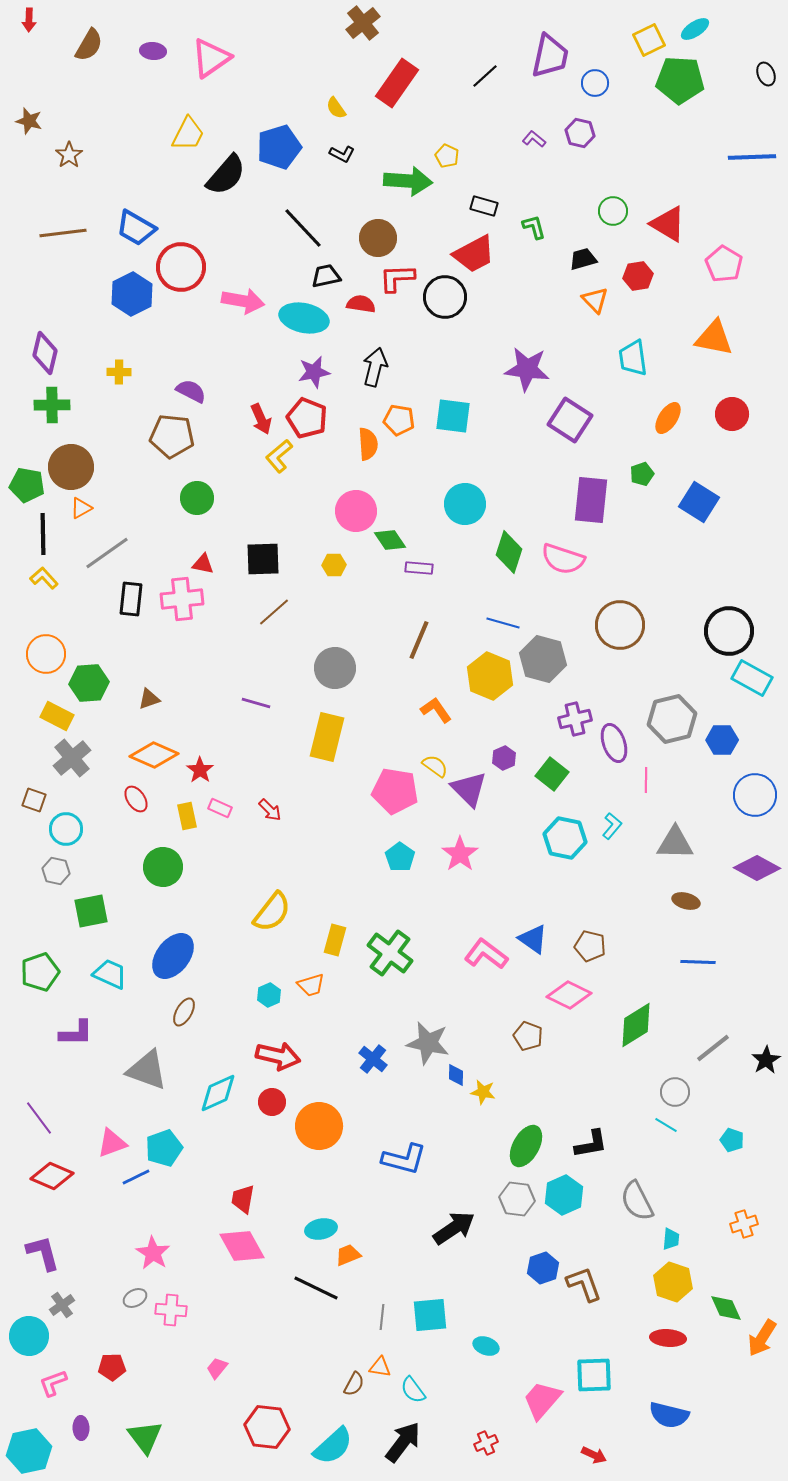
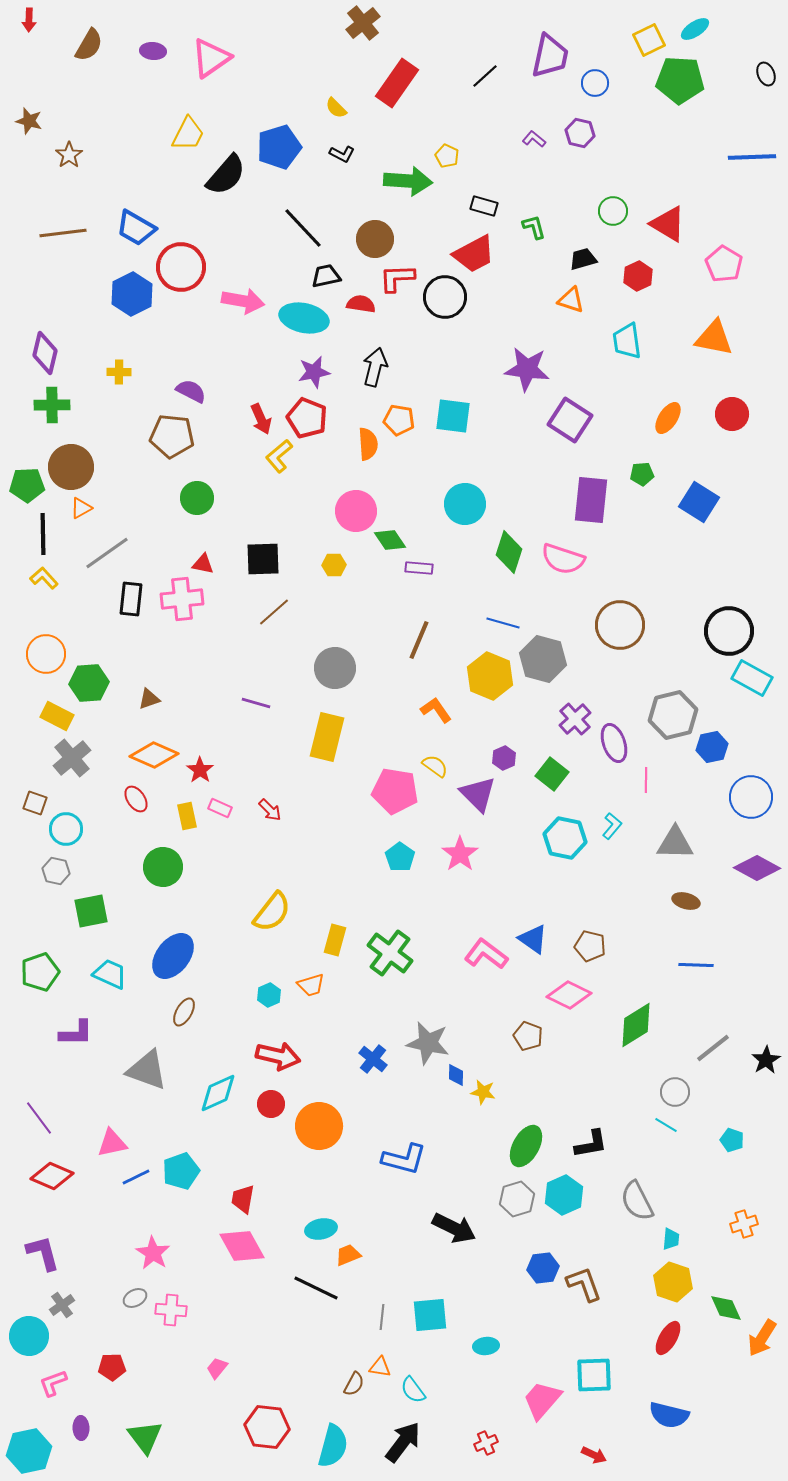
yellow semicircle at (336, 108): rotated 10 degrees counterclockwise
brown circle at (378, 238): moved 3 px left, 1 px down
red hexagon at (638, 276): rotated 16 degrees counterclockwise
orange triangle at (595, 300): moved 24 px left; rotated 28 degrees counterclockwise
cyan trapezoid at (633, 358): moved 6 px left, 17 px up
green pentagon at (642, 474): rotated 15 degrees clockwise
green pentagon at (27, 485): rotated 12 degrees counterclockwise
purple cross at (575, 719): rotated 28 degrees counterclockwise
gray hexagon at (672, 719): moved 1 px right, 4 px up
blue hexagon at (722, 740): moved 10 px left, 7 px down; rotated 12 degrees counterclockwise
purple triangle at (469, 789): moved 9 px right, 5 px down
blue circle at (755, 795): moved 4 px left, 2 px down
brown square at (34, 800): moved 1 px right, 3 px down
blue line at (698, 962): moved 2 px left, 3 px down
red circle at (272, 1102): moved 1 px left, 2 px down
pink triangle at (112, 1143): rotated 8 degrees clockwise
cyan pentagon at (164, 1148): moved 17 px right, 23 px down
gray hexagon at (517, 1199): rotated 24 degrees counterclockwise
black arrow at (454, 1228): rotated 60 degrees clockwise
blue hexagon at (543, 1268): rotated 12 degrees clockwise
red ellipse at (668, 1338): rotated 64 degrees counterclockwise
cyan ellipse at (486, 1346): rotated 25 degrees counterclockwise
cyan semicircle at (333, 1446): rotated 33 degrees counterclockwise
